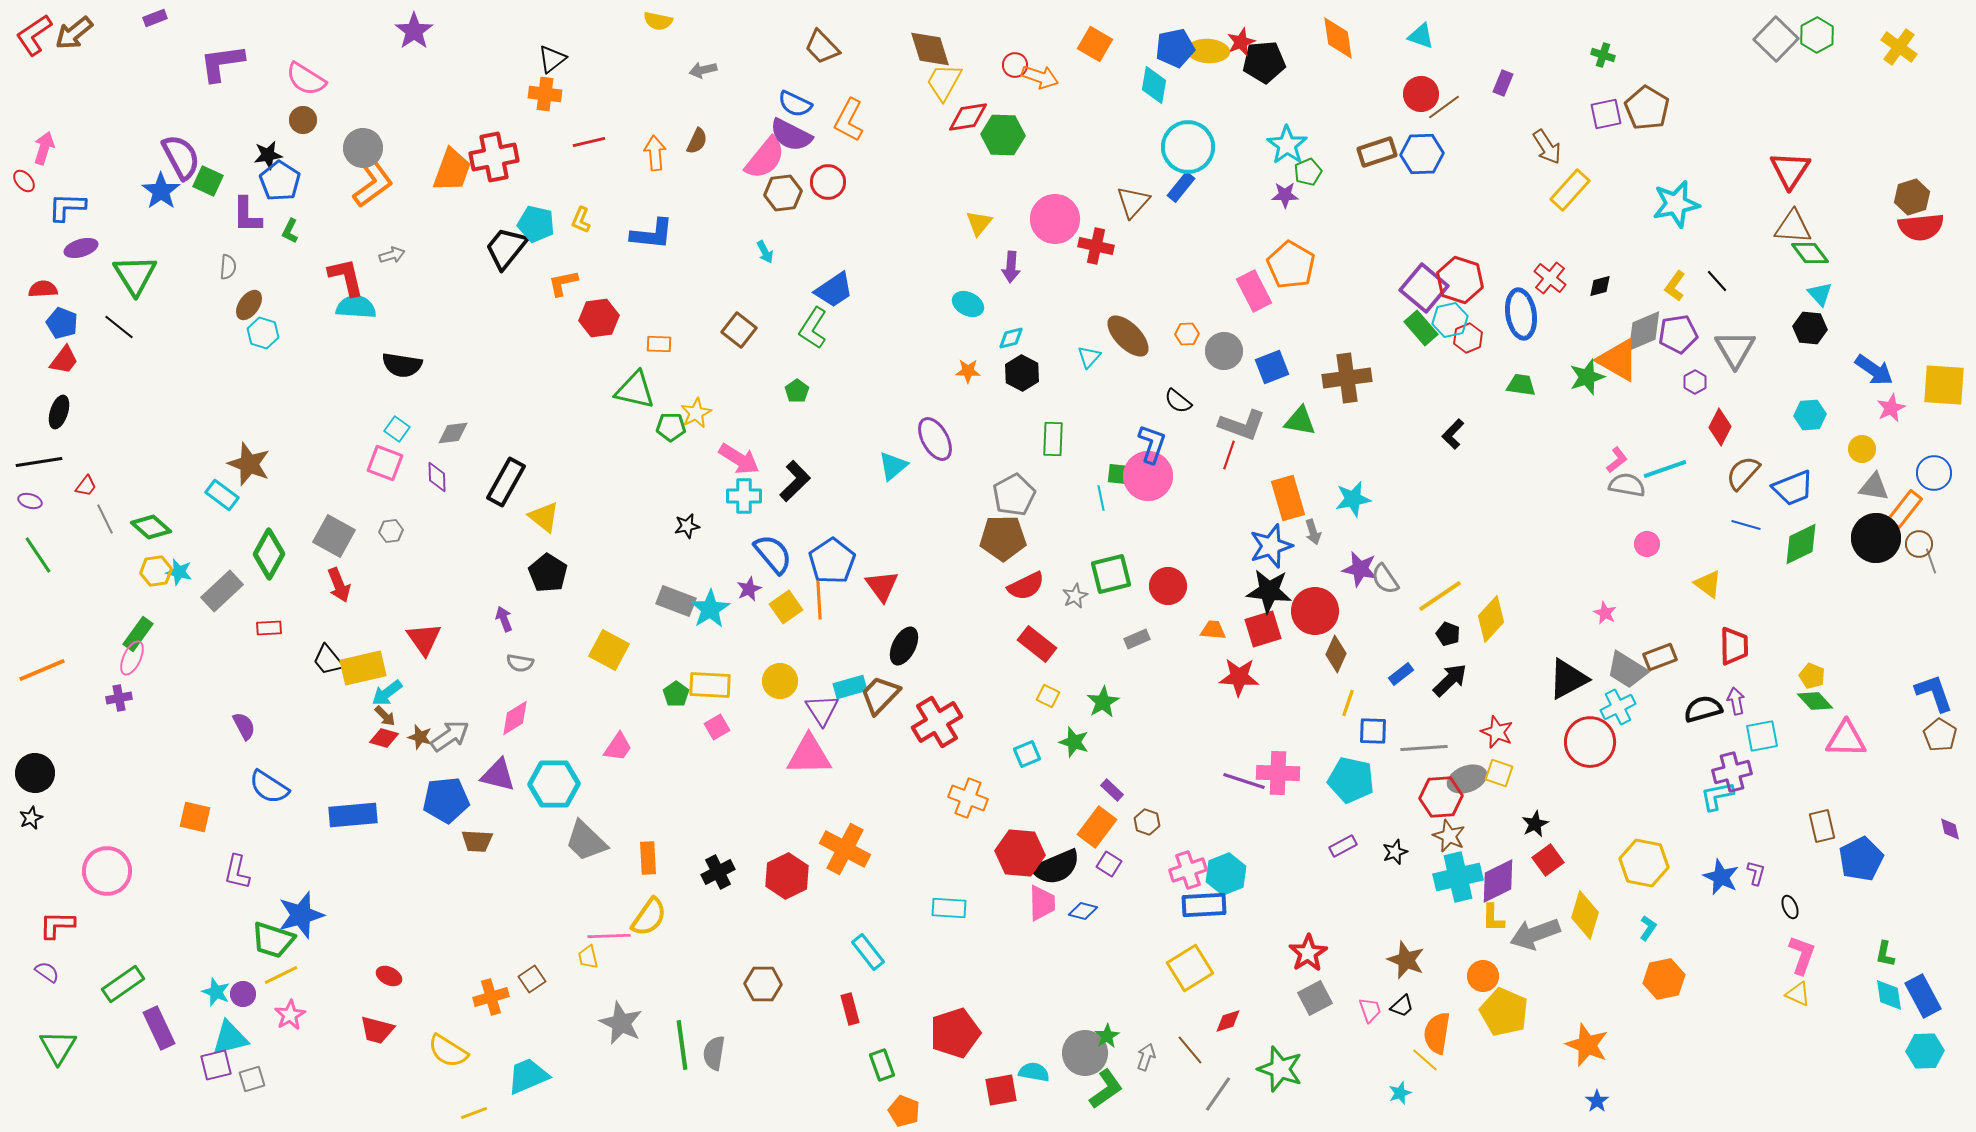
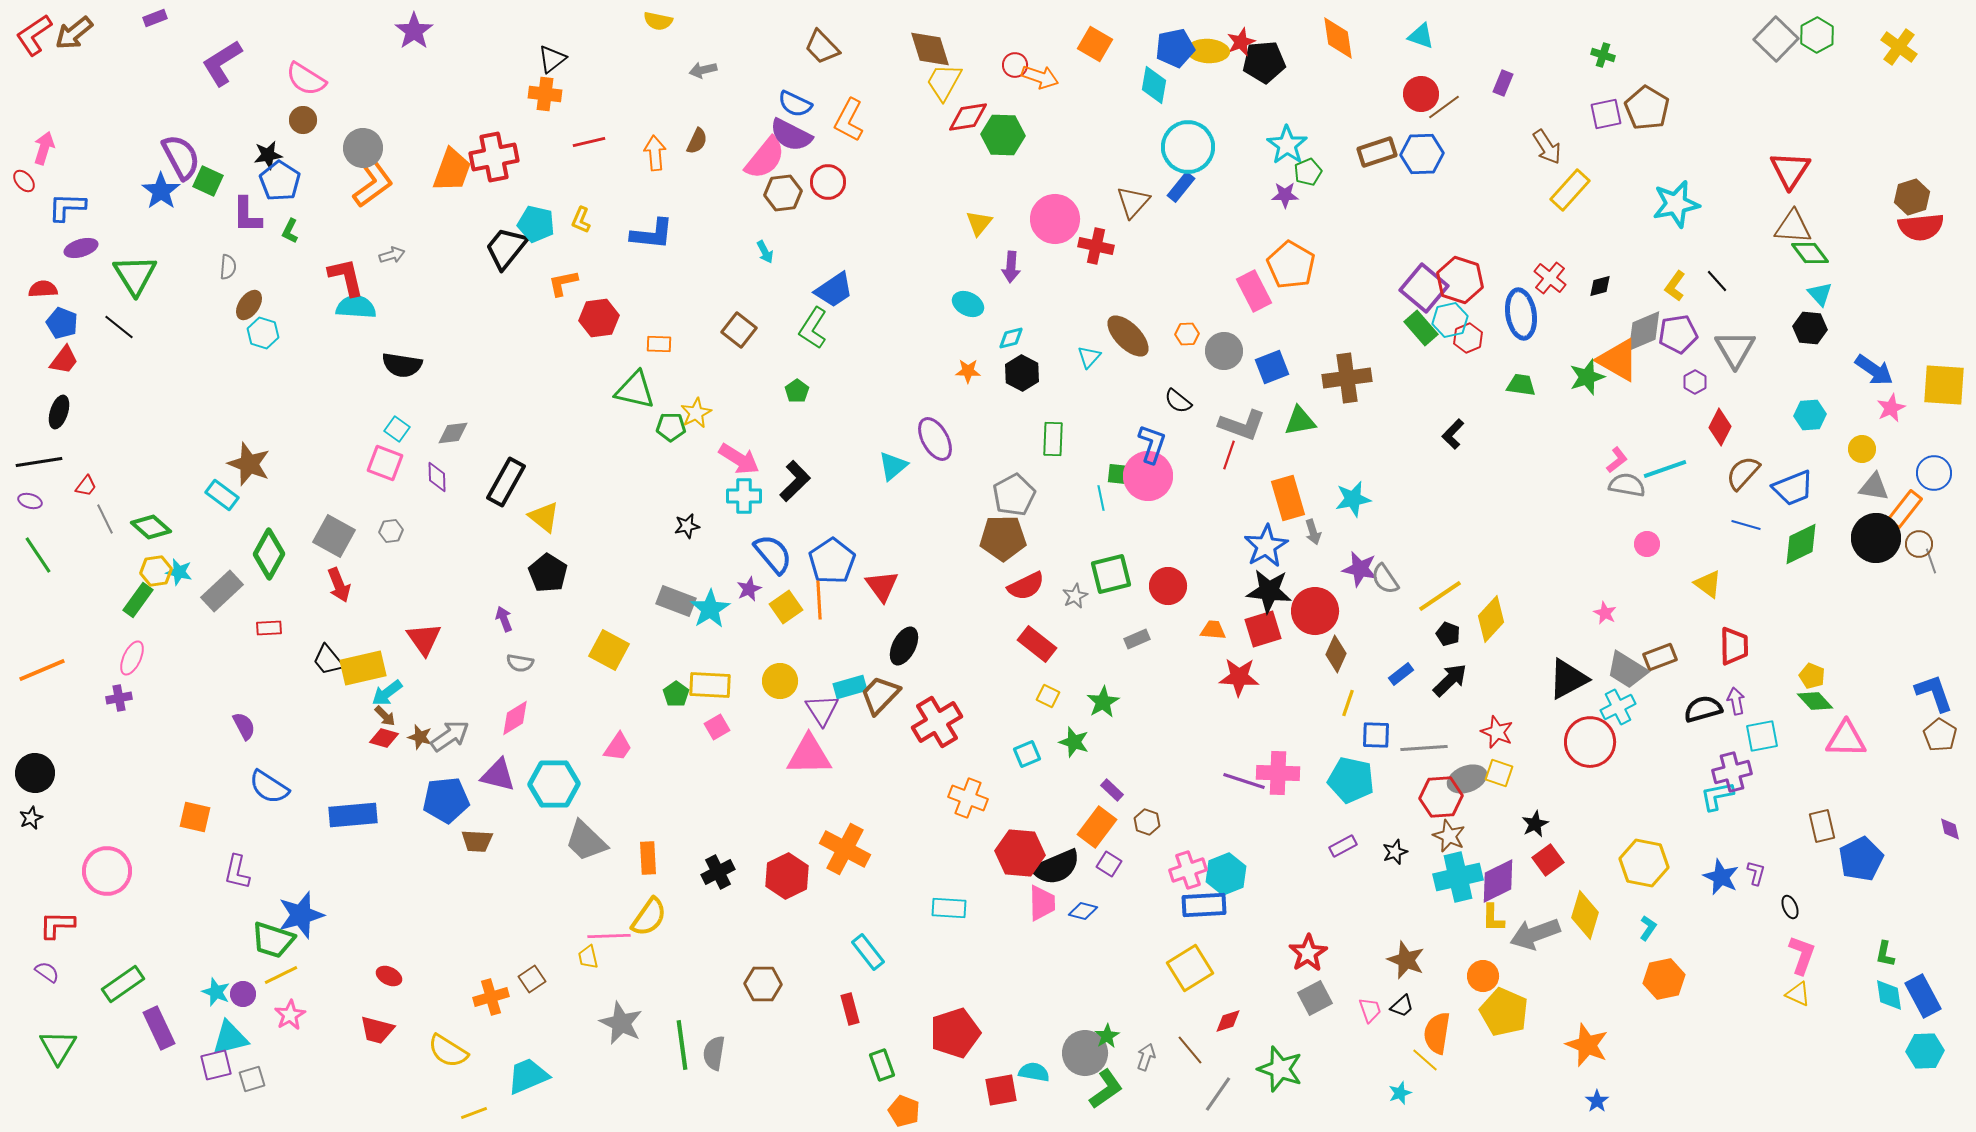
purple L-shape at (222, 63): rotated 24 degrees counterclockwise
green triangle at (1300, 421): rotated 20 degrees counterclockwise
blue star at (1271, 546): moved 5 px left; rotated 12 degrees counterclockwise
green rectangle at (138, 634): moved 34 px up
blue square at (1373, 731): moved 3 px right, 4 px down
